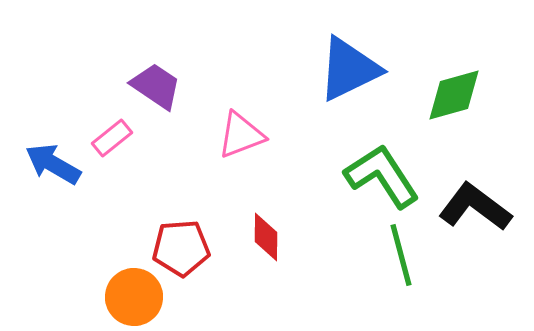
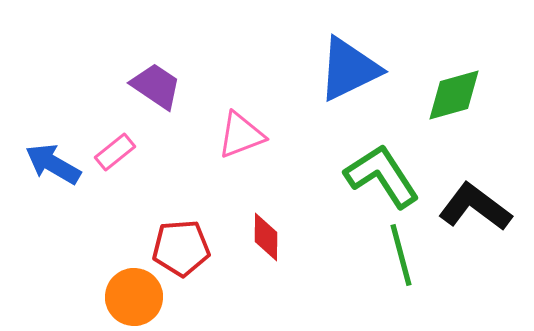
pink rectangle: moved 3 px right, 14 px down
